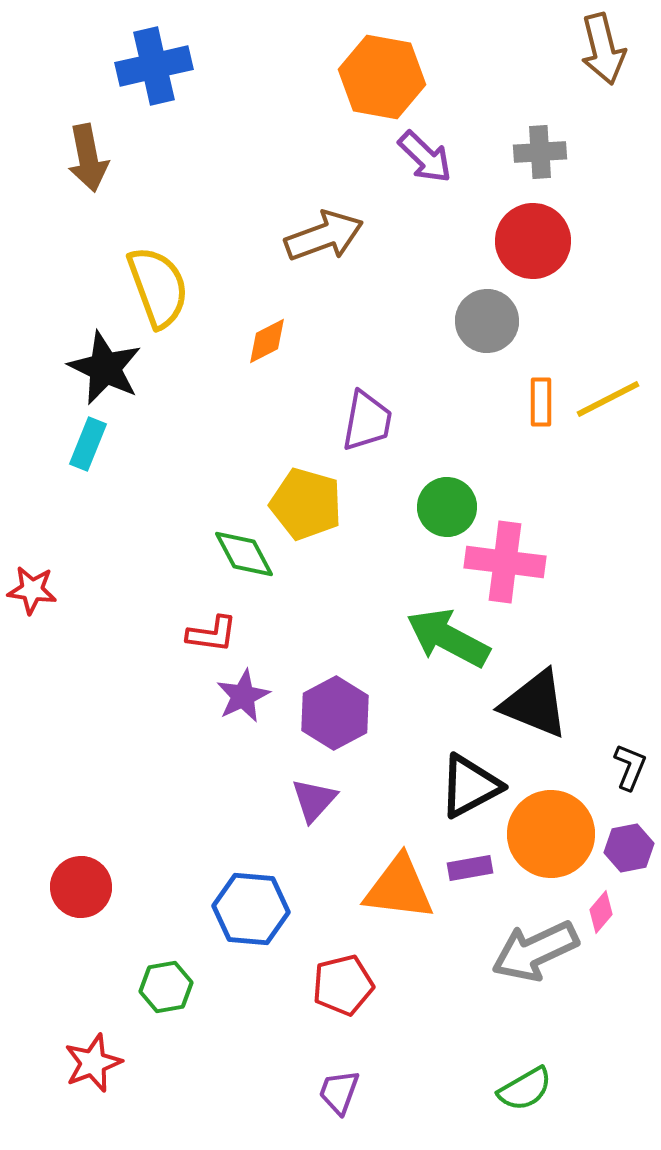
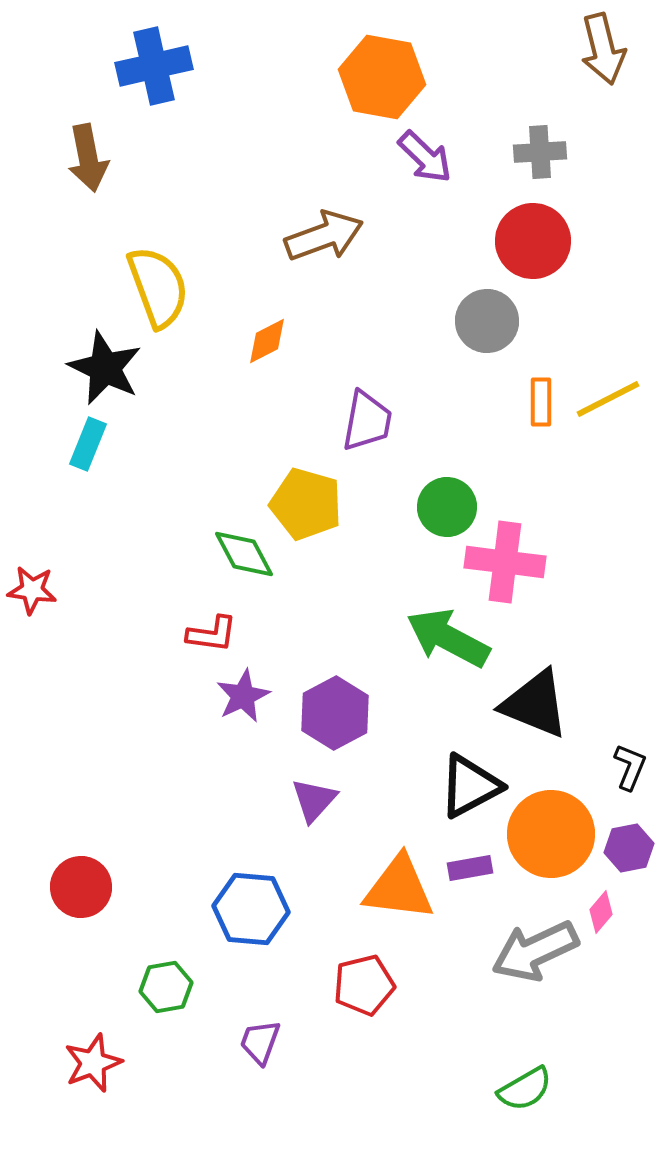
red pentagon at (343, 985): moved 21 px right
purple trapezoid at (339, 1092): moved 79 px left, 50 px up
